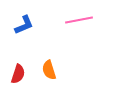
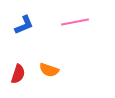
pink line: moved 4 px left, 2 px down
orange semicircle: rotated 54 degrees counterclockwise
